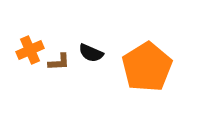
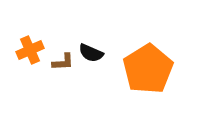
brown L-shape: moved 4 px right
orange pentagon: moved 1 px right, 2 px down
